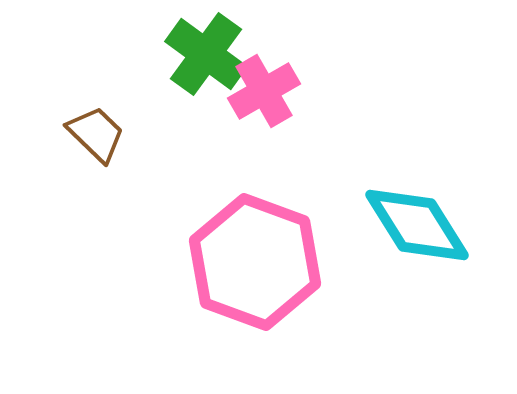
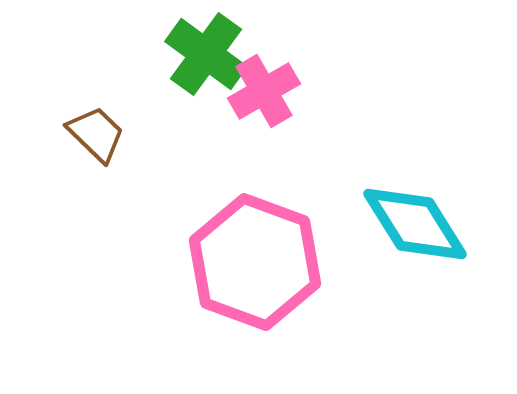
cyan diamond: moved 2 px left, 1 px up
